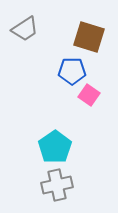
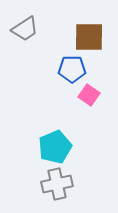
brown square: rotated 16 degrees counterclockwise
blue pentagon: moved 2 px up
cyan pentagon: rotated 12 degrees clockwise
gray cross: moved 1 px up
